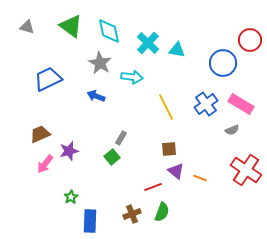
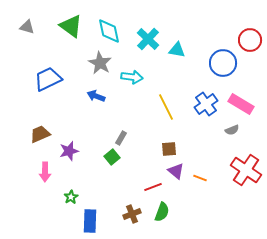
cyan cross: moved 4 px up
pink arrow: moved 8 px down; rotated 36 degrees counterclockwise
